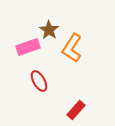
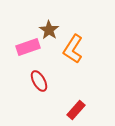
orange L-shape: moved 1 px right, 1 px down
